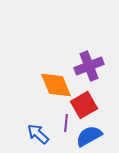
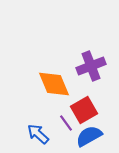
purple cross: moved 2 px right
orange diamond: moved 2 px left, 1 px up
red square: moved 5 px down
purple line: rotated 42 degrees counterclockwise
